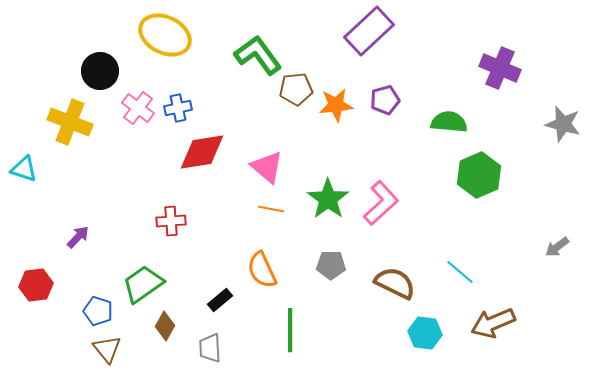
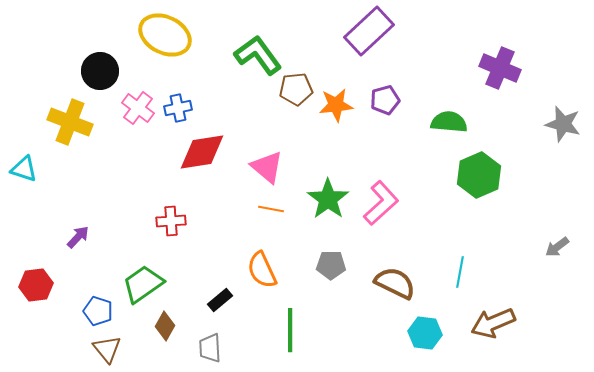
cyan line: rotated 60 degrees clockwise
